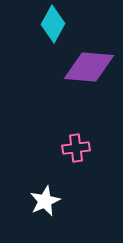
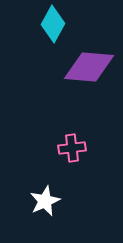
pink cross: moved 4 px left
